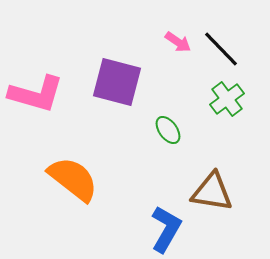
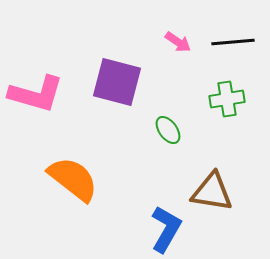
black line: moved 12 px right, 7 px up; rotated 51 degrees counterclockwise
green cross: rotated 28 degrees clockwise
